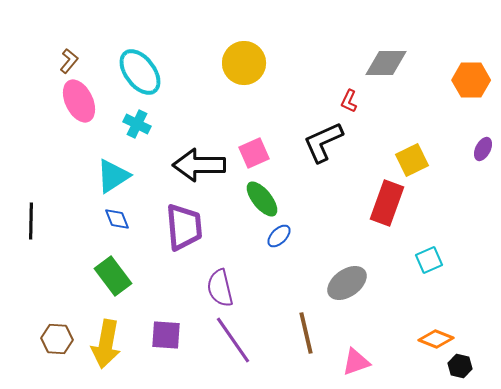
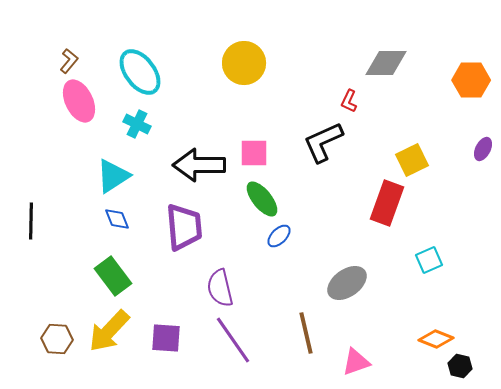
pink square: rotated 24 degrees clockwise
purple square: moved 3 px down
yellow arrow: moved 3 px right, 13 px up; rotated 33 degrees clockwise
